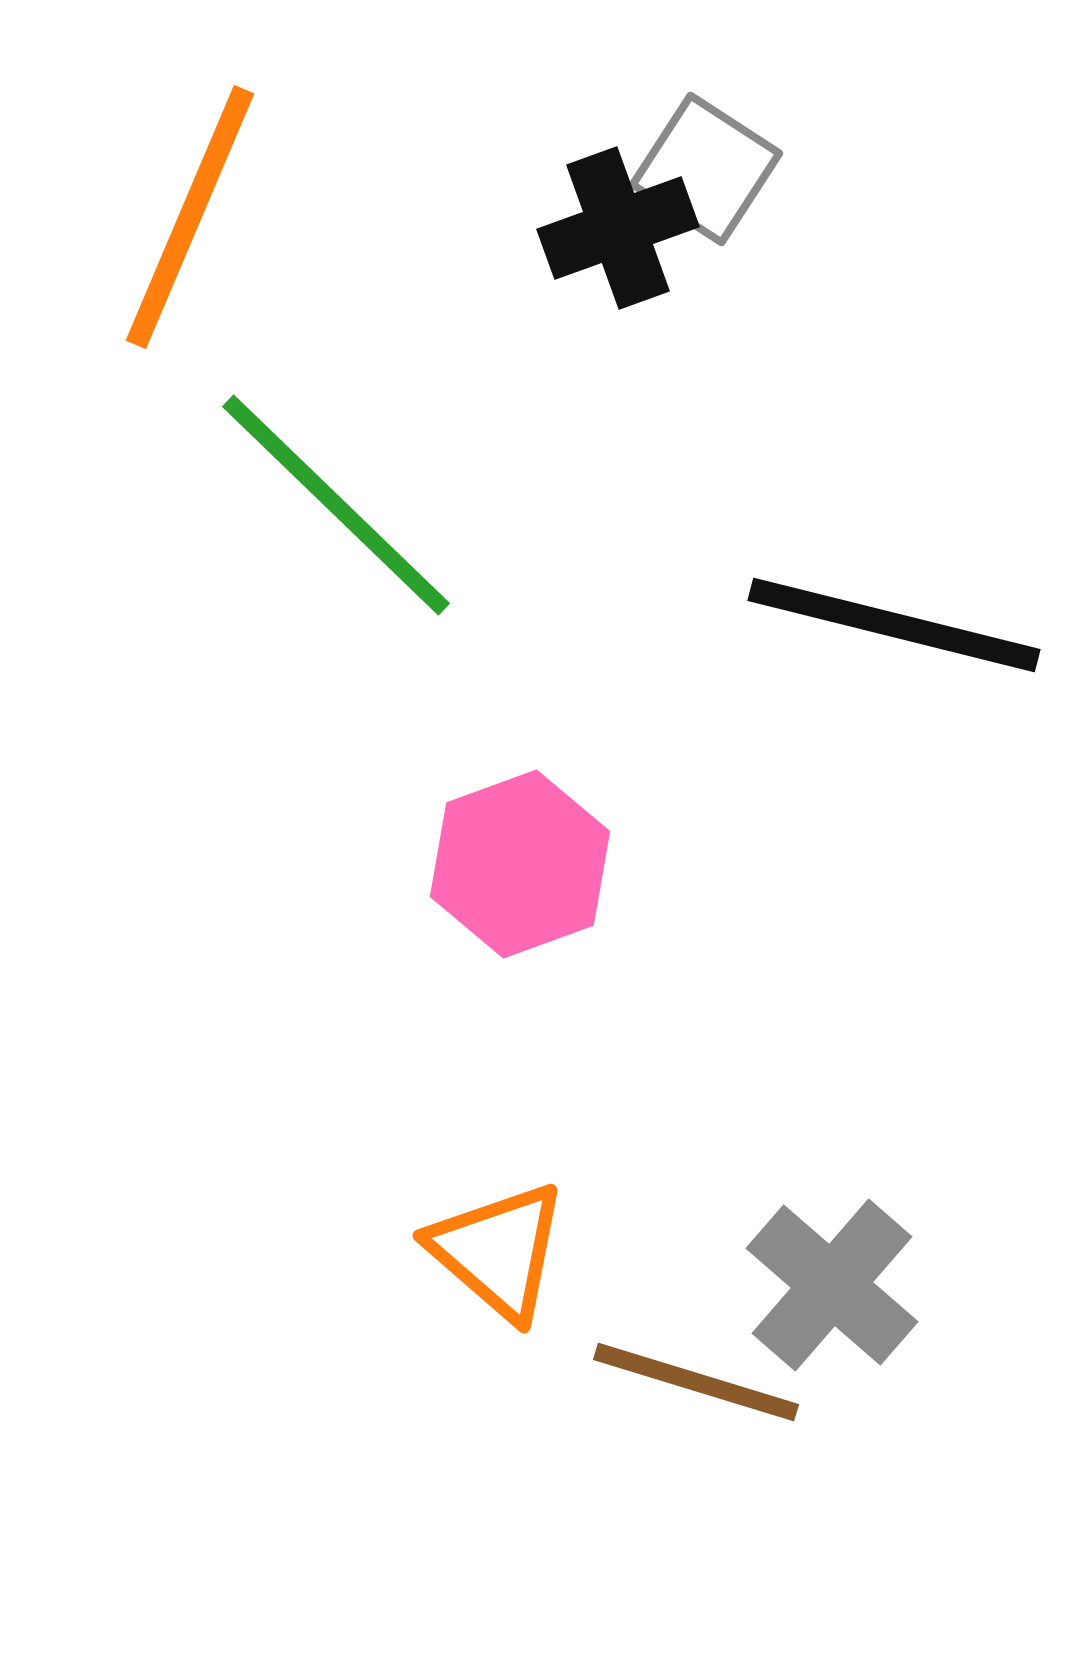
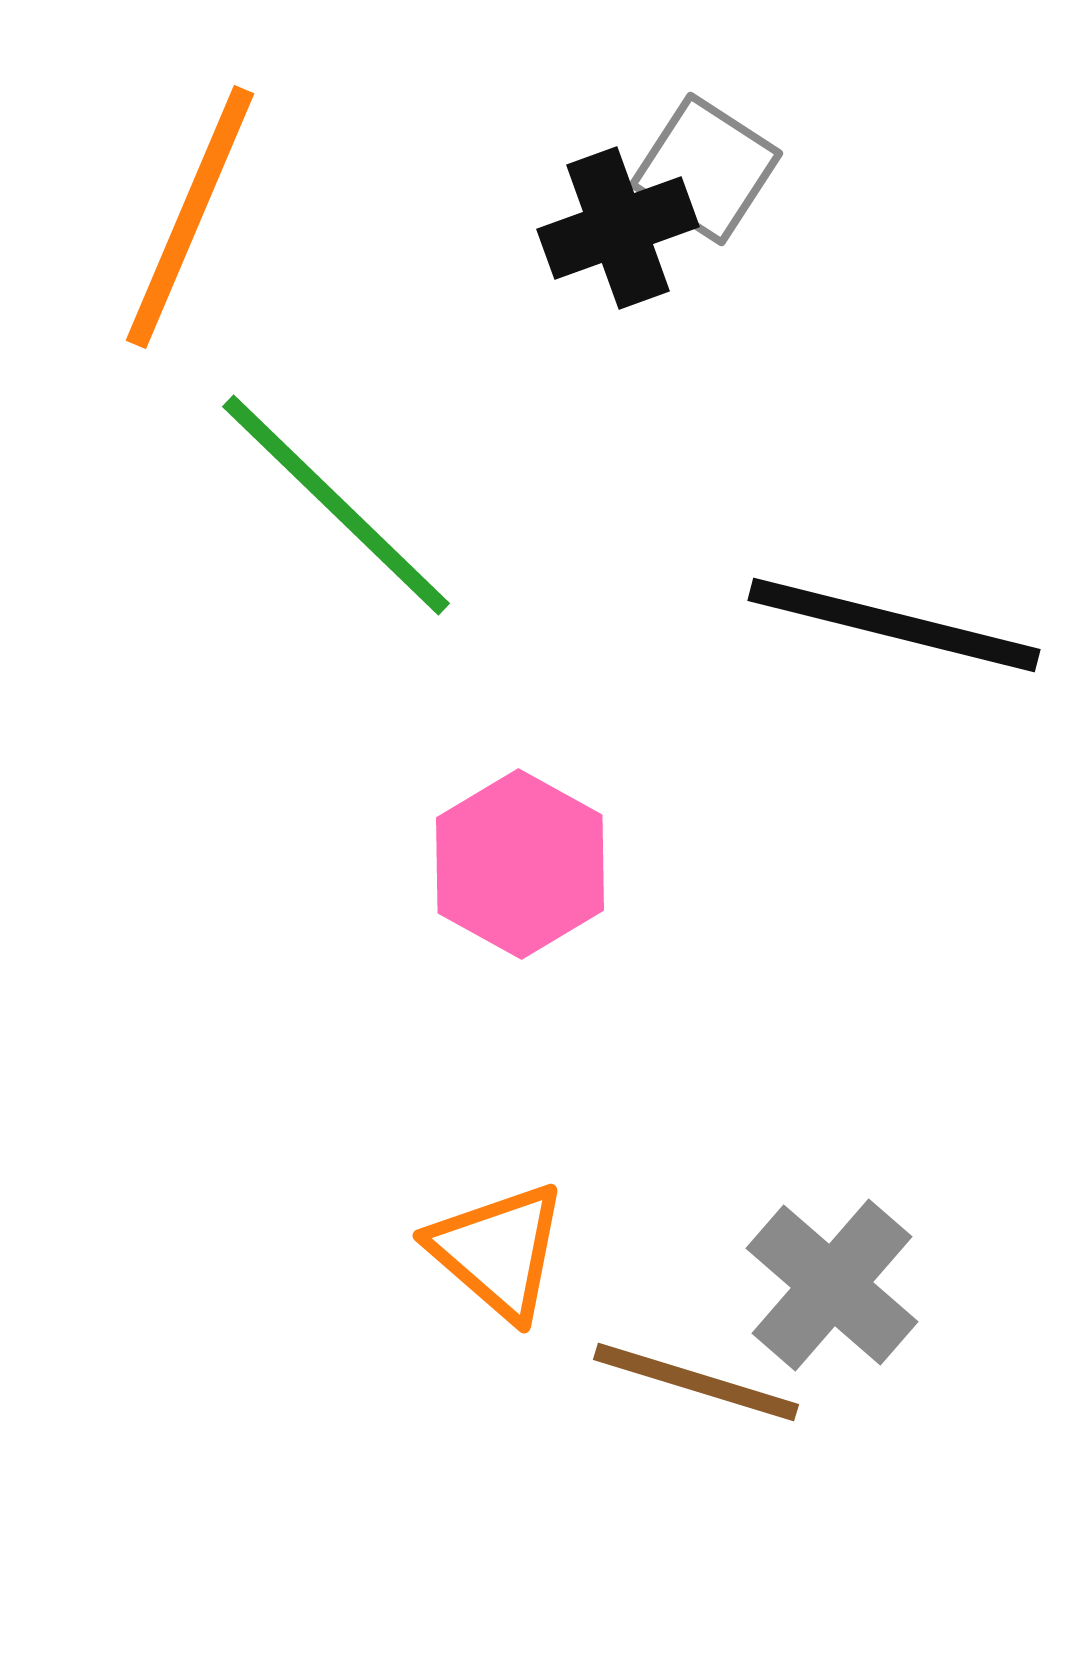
pink hexagon: rotated 11 degrees counterclockwise
